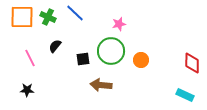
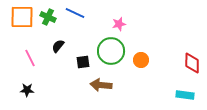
blue line: rotated 18 degrees counterclockwise
black semicircle: moved 3 px right
black square: moved 3 px down
cyan rectangle: rotated 18 degrees counterclockwise
